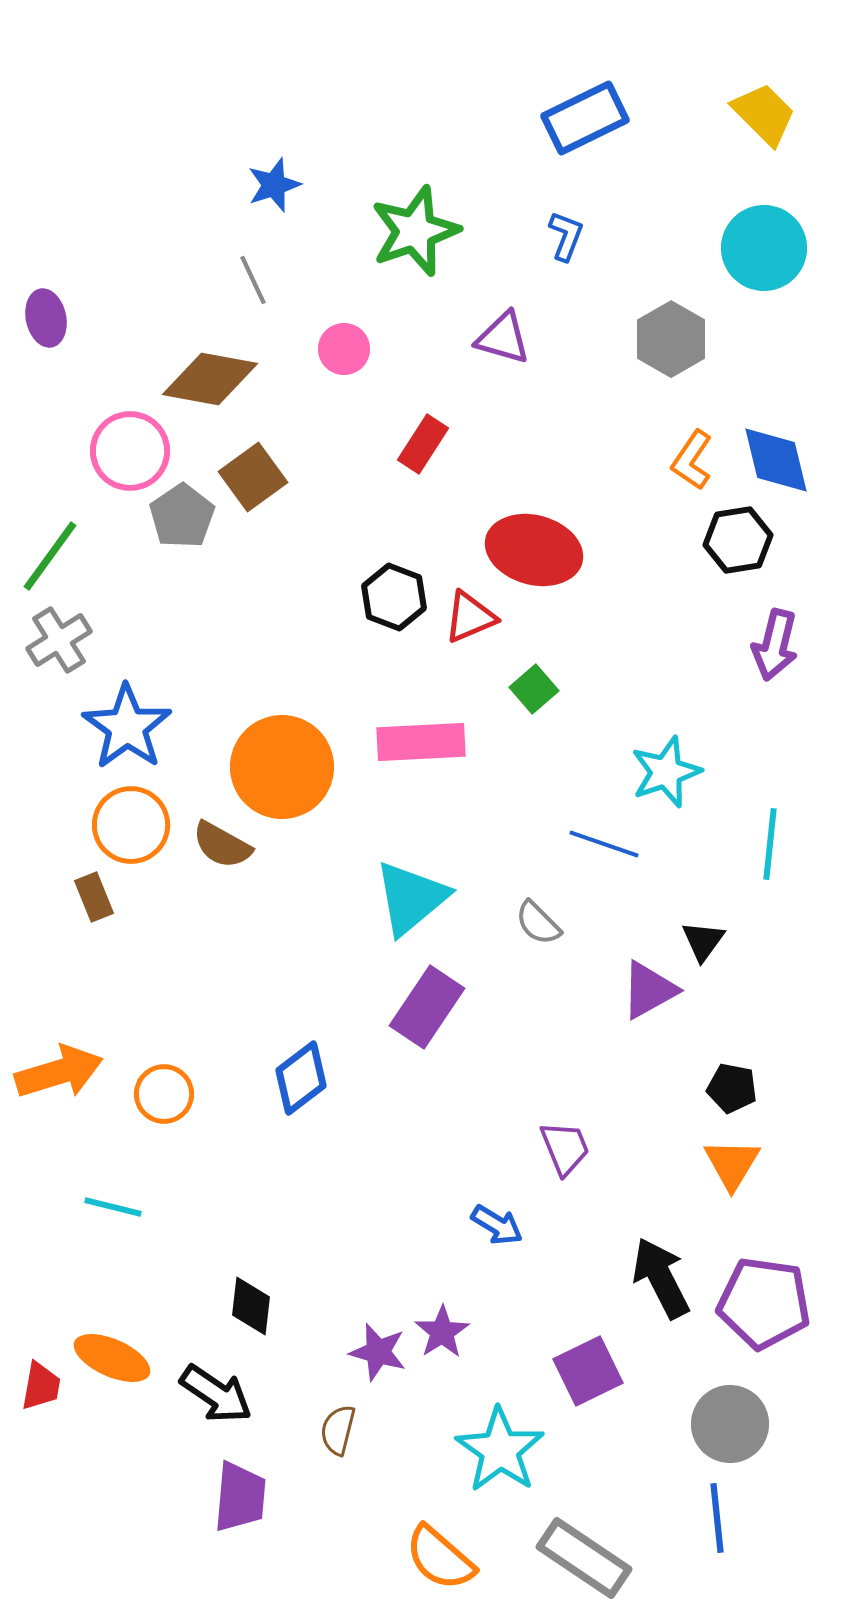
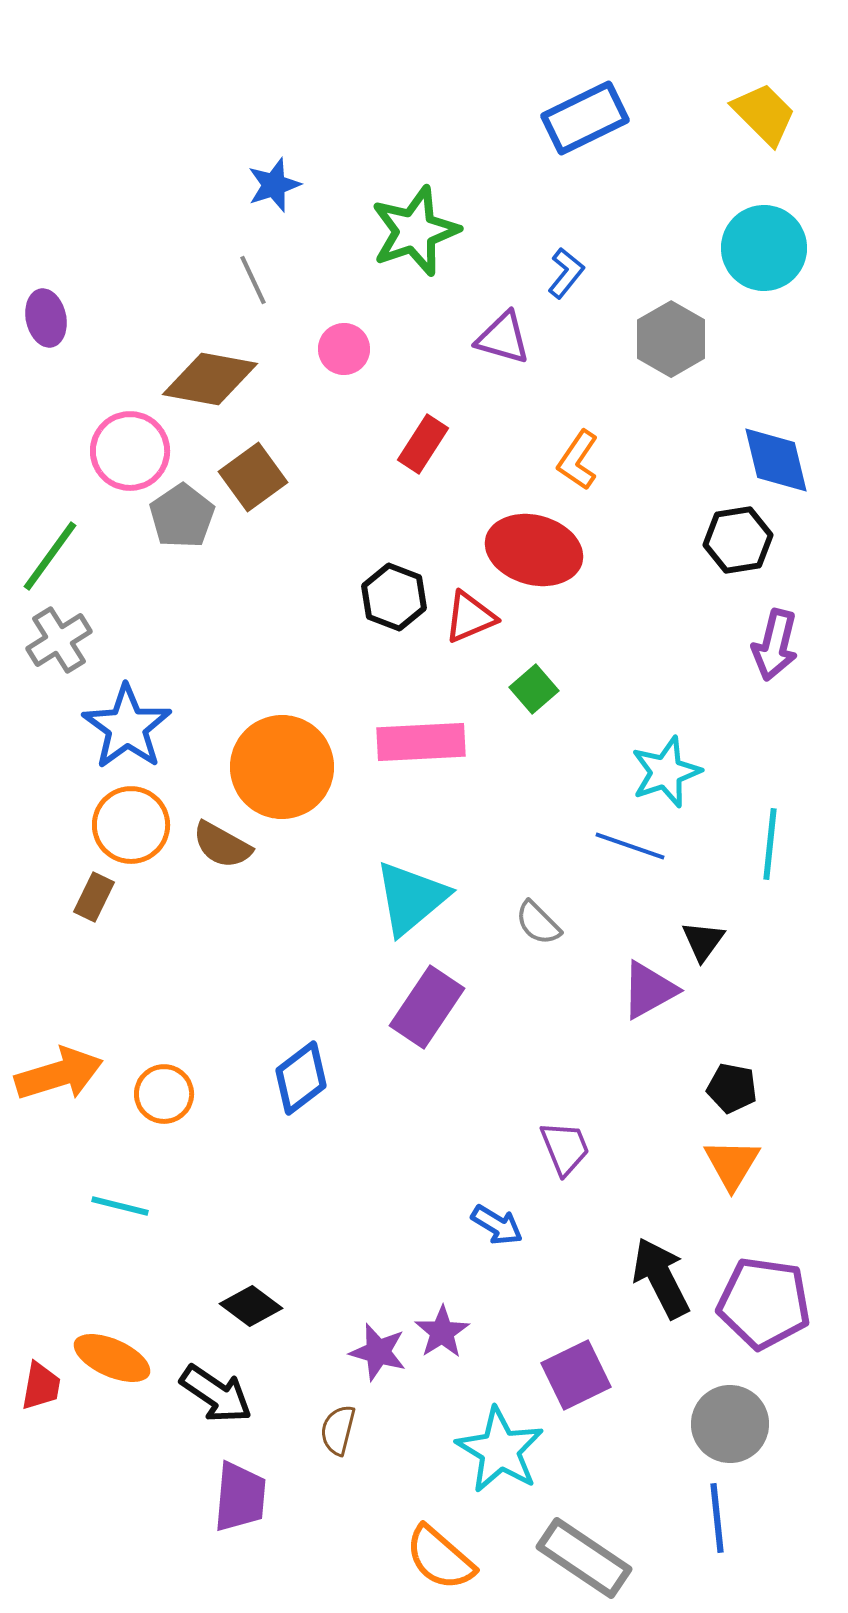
blue L-shape at (566, 236): moved 37 px down; rotated 18 degrees clockwise
orange L-shape at (692, 460): moved 114 px left
blue line at (604, 844): moved 26 px right, 2 px down
brown rectangle at (94, 897): rotated 48 degrees clockwise
orange arrow at (59, 1072): moved 2 px down
cyan line at (113, 1207): moved 7 px right, 1 px up
black diamond at (251, 1306): rotated 60 degrees counterclockwise
purple square at (588, 1371): moved 12 px left, 4 px down
cyan star at (500, 1450): rotated 4 degrees counterclockwise
